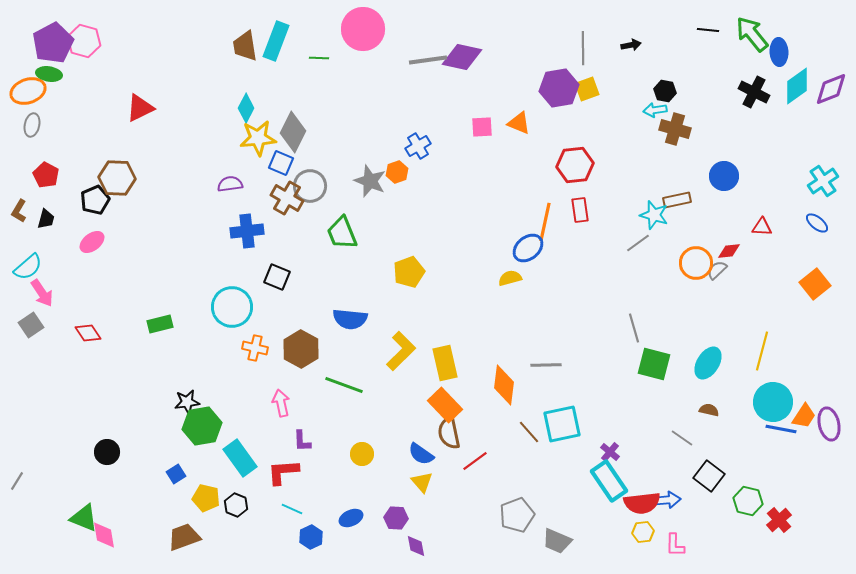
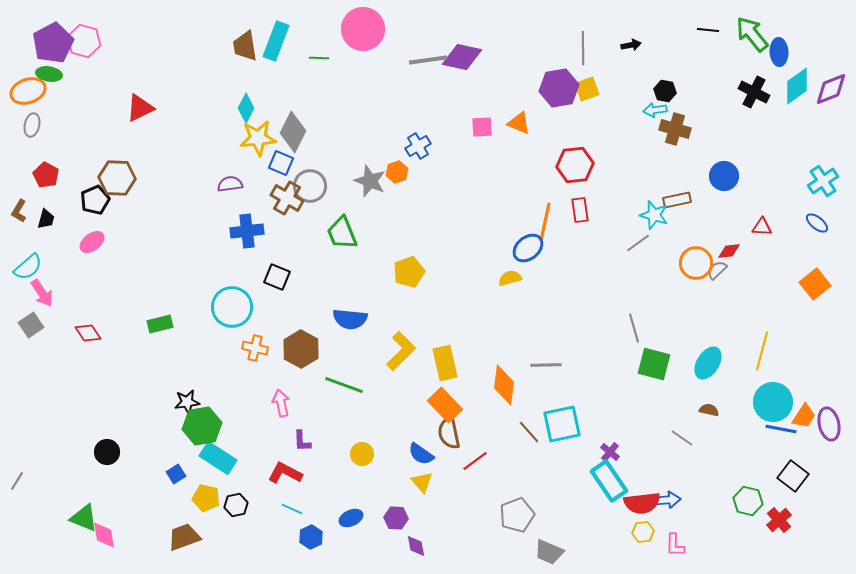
cyan rectangle at (240, 458): moved 22 px left; rotated 21 degrees counterclockwise
red L-shape at (283, 472): moved 2 px right, 1 px down; rotated 32 degrees clockwise
black square at (709, 476): moved 84 px right
black hexagon at (236, 505): rotated 25 degrees clockwise
gray trapezoid at (557, 541): moved 8 px left, 11 px down
